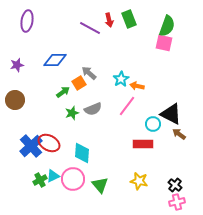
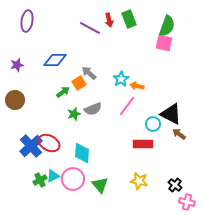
green star: moved 2 px right, 1 px down
pink cross: moved 10 px right; rotated 28 degrees clockwise
